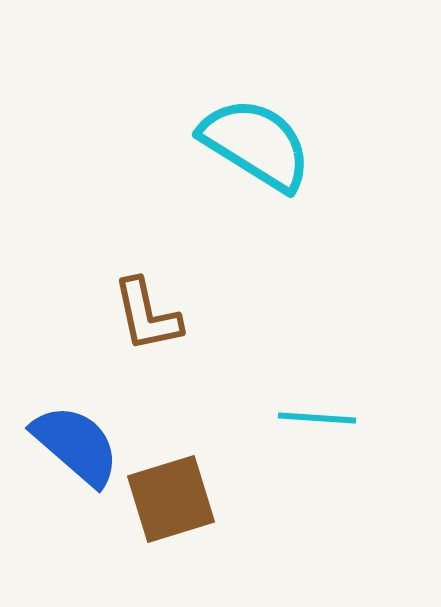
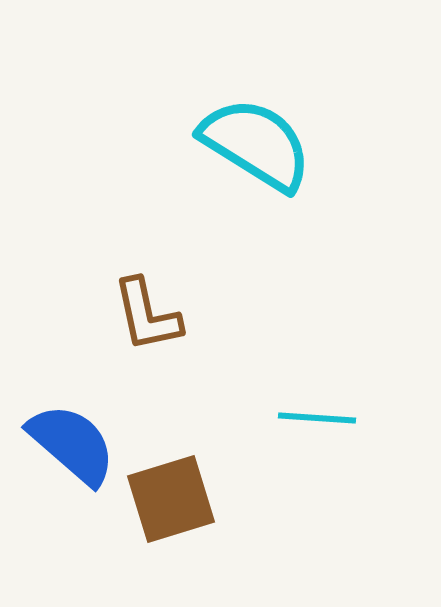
blue semicircle: moved 4 px left, 1 px up
